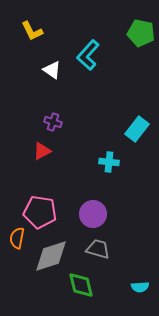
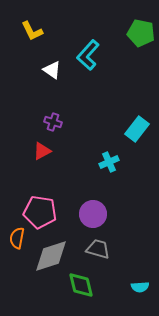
cyan cross: rotated 30 degrees counterclockwise
